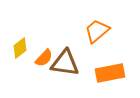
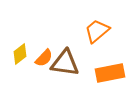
yellow diamond: moved 6 px down
